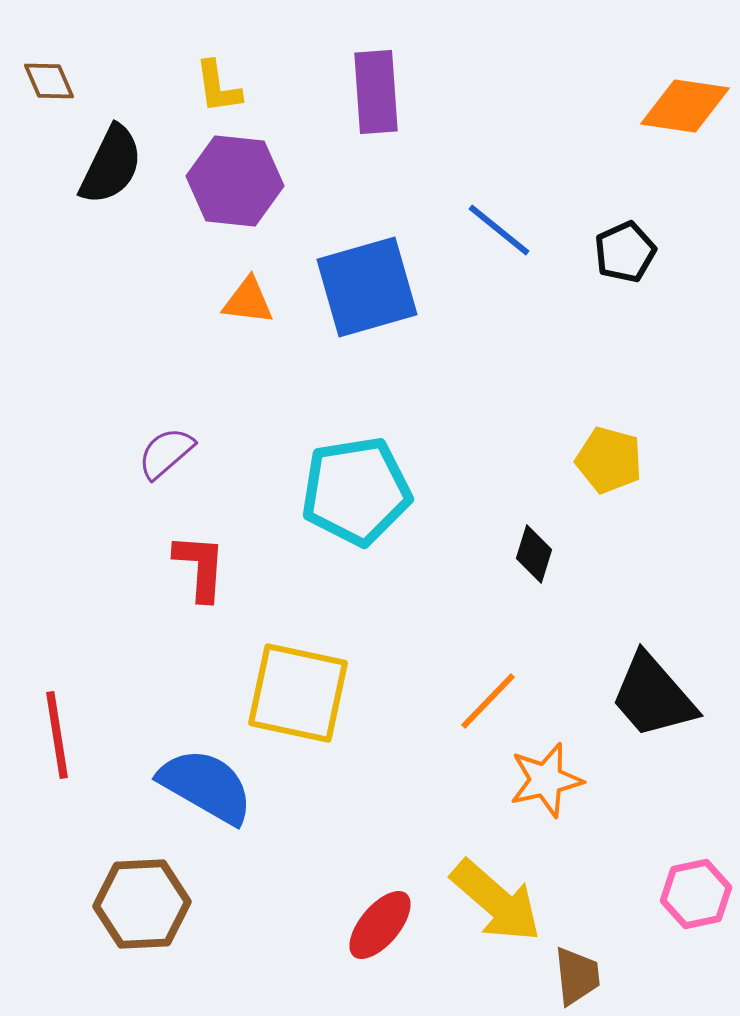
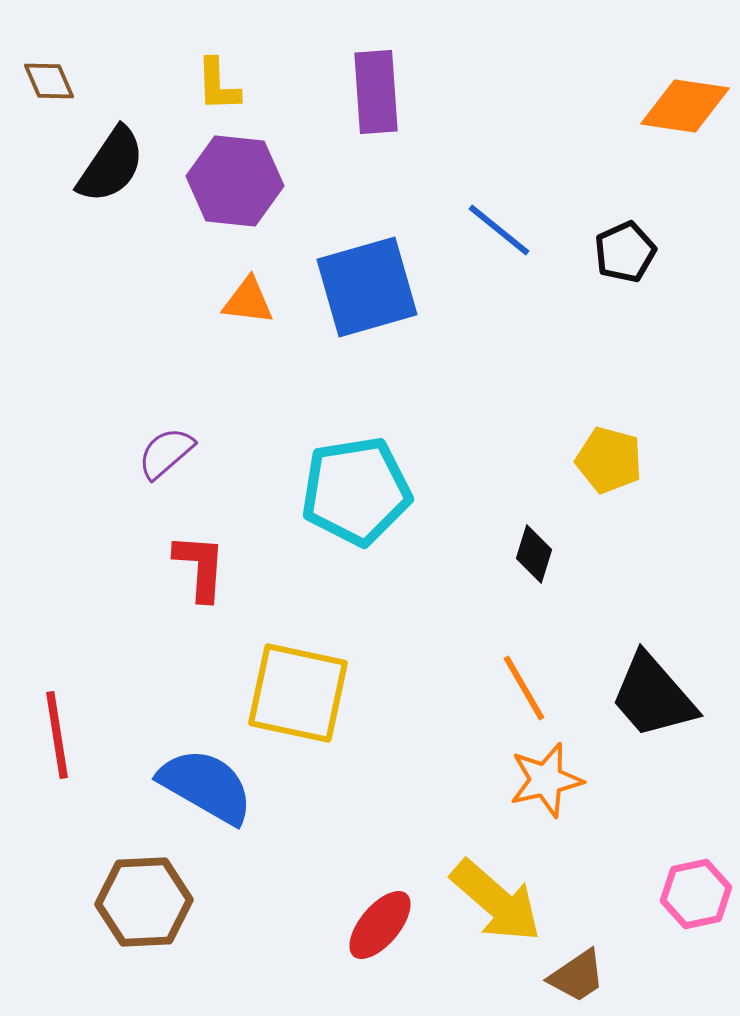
yellow L-shape: moved 2 px up; rotated 6 degrees clockwise
black semicircle: rotated 8 degrees clockwise
orange line: moved 36 px right, 13 px up; rotated 74 degrees counterclockwise
brown hexagon: moved 2 px right, 2 px up
brown trapezoid: rotated 62 degrees clockwise
